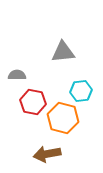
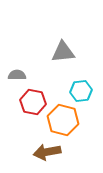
orange hexagon: moved 2 px down
brown arrow: moved 2 px up
